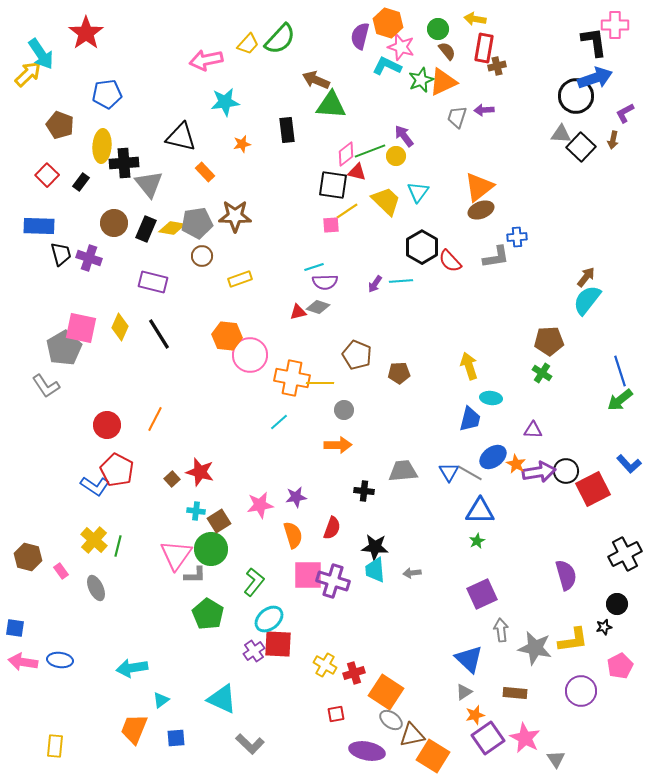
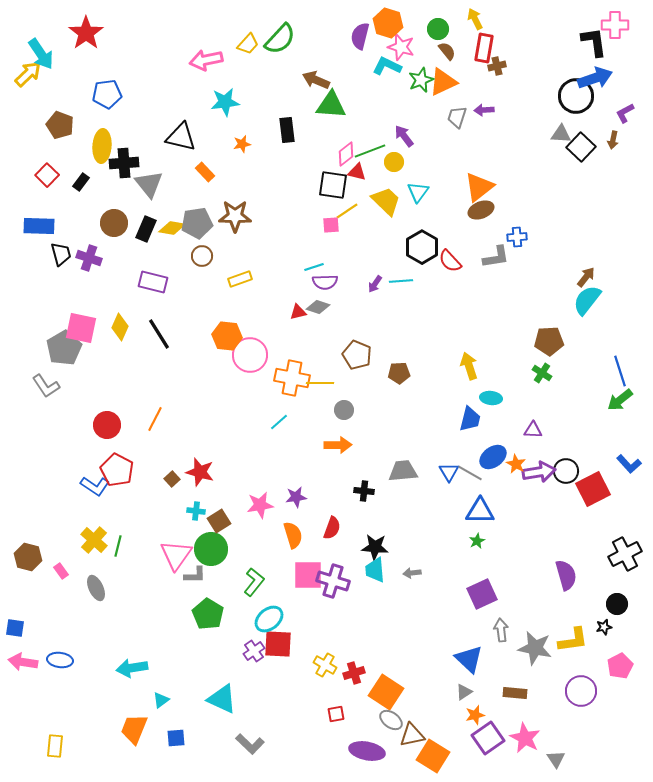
yellow arrow at (475, 19): rotated 55 degrees clockwise
yellow circle at (396, 156): moved 2 px left, 6 px down
